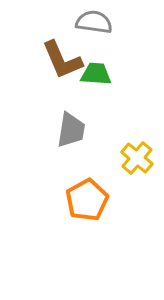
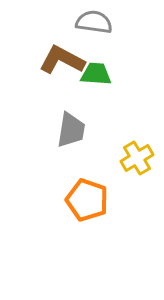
brown L-shape: rotated 141 degrees clockwise
yellow cross: rotated 20 degrees clockwise
orange pentagon: rotated 24 degrees counterclockwise
